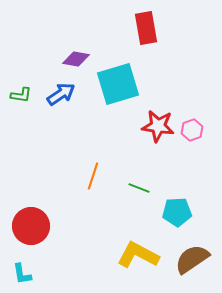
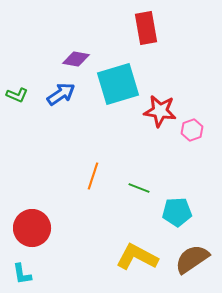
green L-shape: moved 4 px left; rotated 15 degrees clockwise
red star: moved 2 px right, 15 px up
red circle: moved 1 px right, 2 px down
yellow L-shape: moved 1 px left, 2 px down
